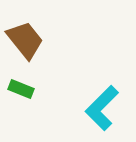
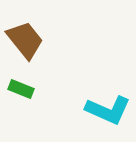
cyan L-shape: moved 6 px right, 2 px down; rotated 111 degrees counterclockwise
